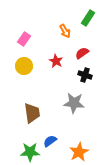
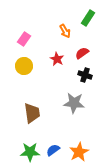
red star: moved 1 px right, 2 px up
blue semicircle: moved 3 px right, 9 px down
